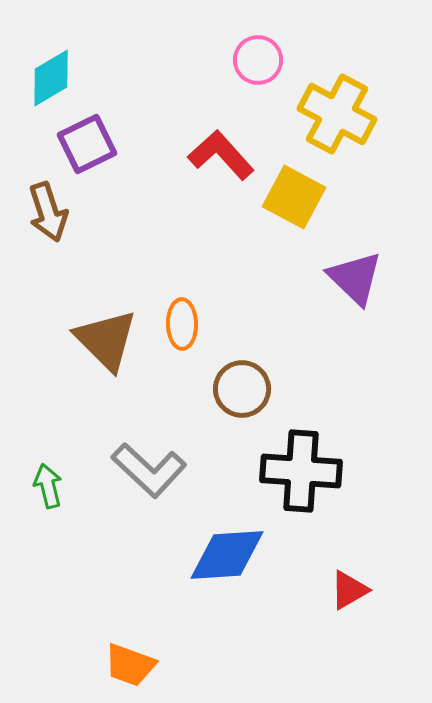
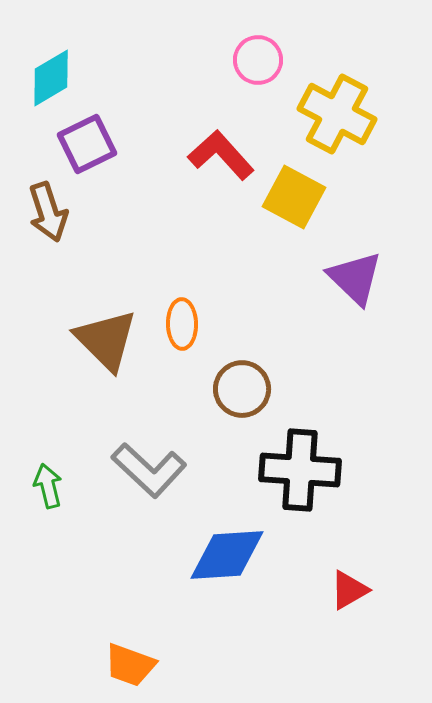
black cross: moved 1 px left, 1 px up
